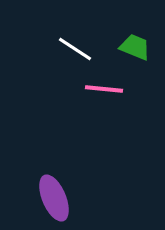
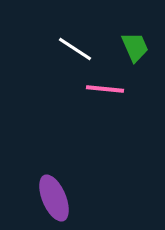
green trapezoid: rotated 44 degrees clockwise
pink line: moved 1 px right
